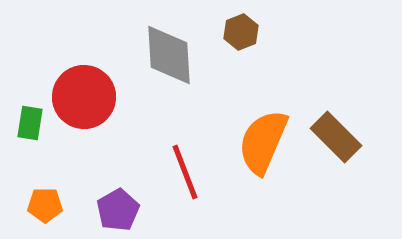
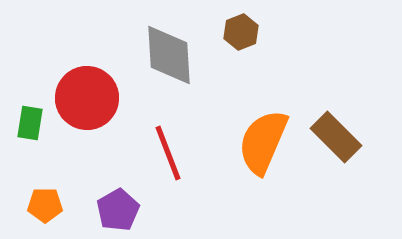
red circle: moved 3 px right, 1 px down
red line: moved 17 px left, 19 px up
